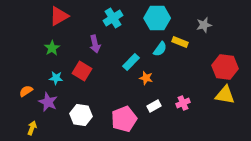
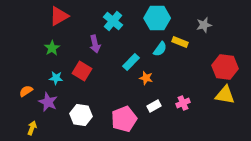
cyan cross: moved 3 px down; rotated 18 degrees counterclockwise
